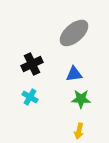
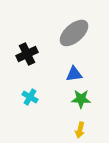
black cross: moved 5 px left, 10 px up
yellow arrow: moved 1 px right, 1 px up
